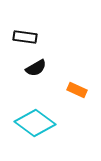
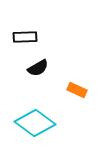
black rectangle: rotated 10 degrees counterclockwise
black semicircle: moved 2 px right
